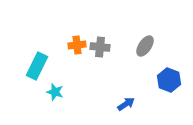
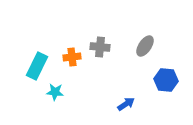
orange cross: moved 5 px left, 12 px down
blue hexagon: moved 3 px left; rotated 15 degrees counterclockwise
cyan star: rotated 12 degrees counterclockwise
